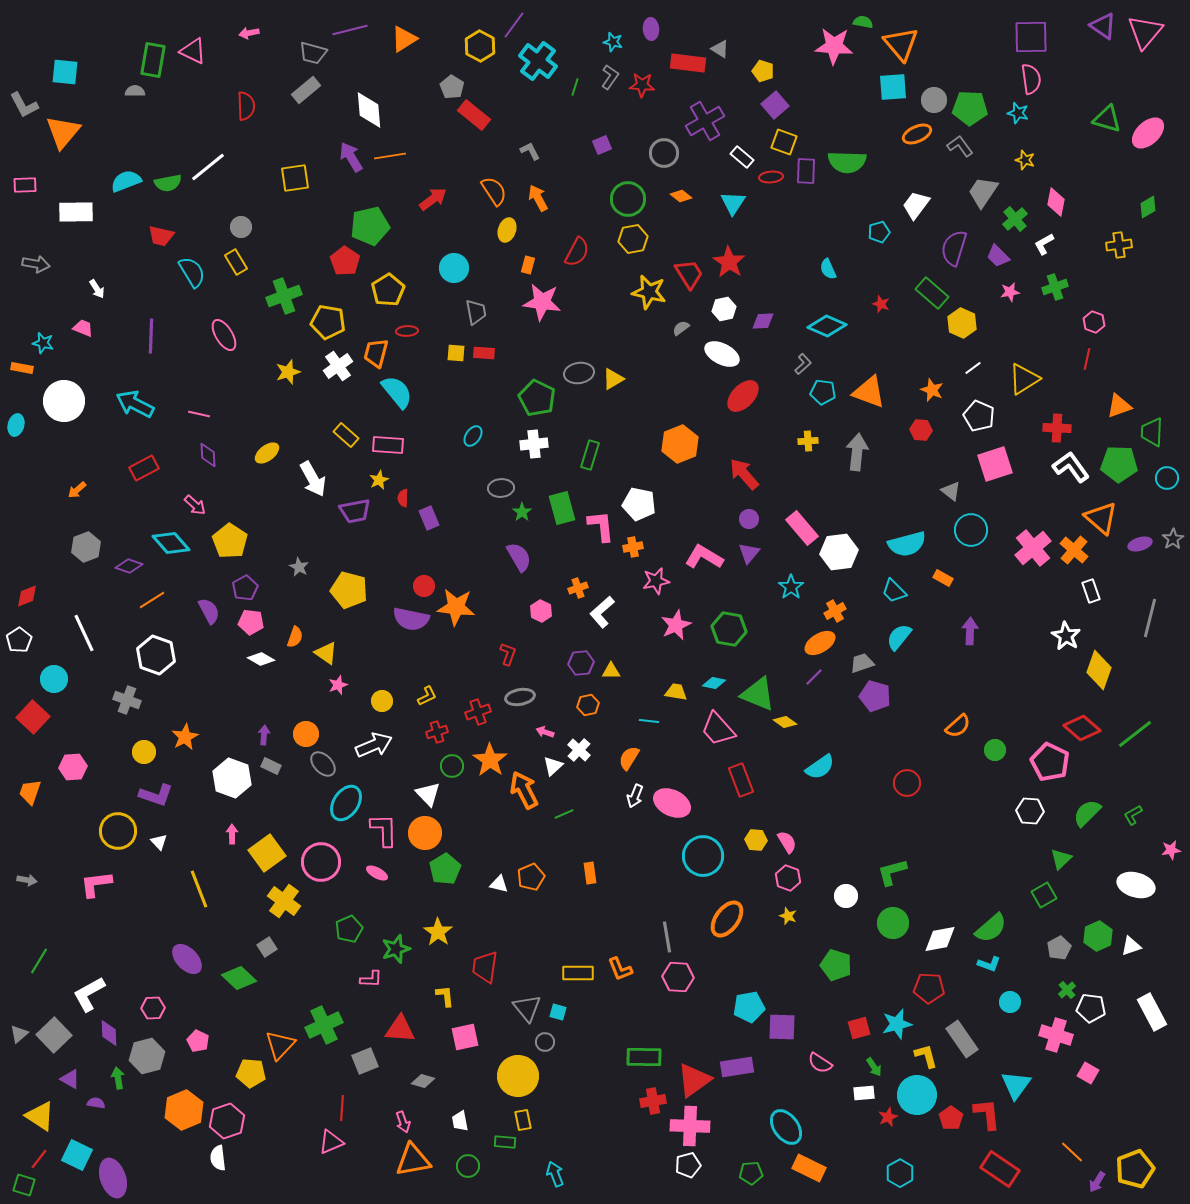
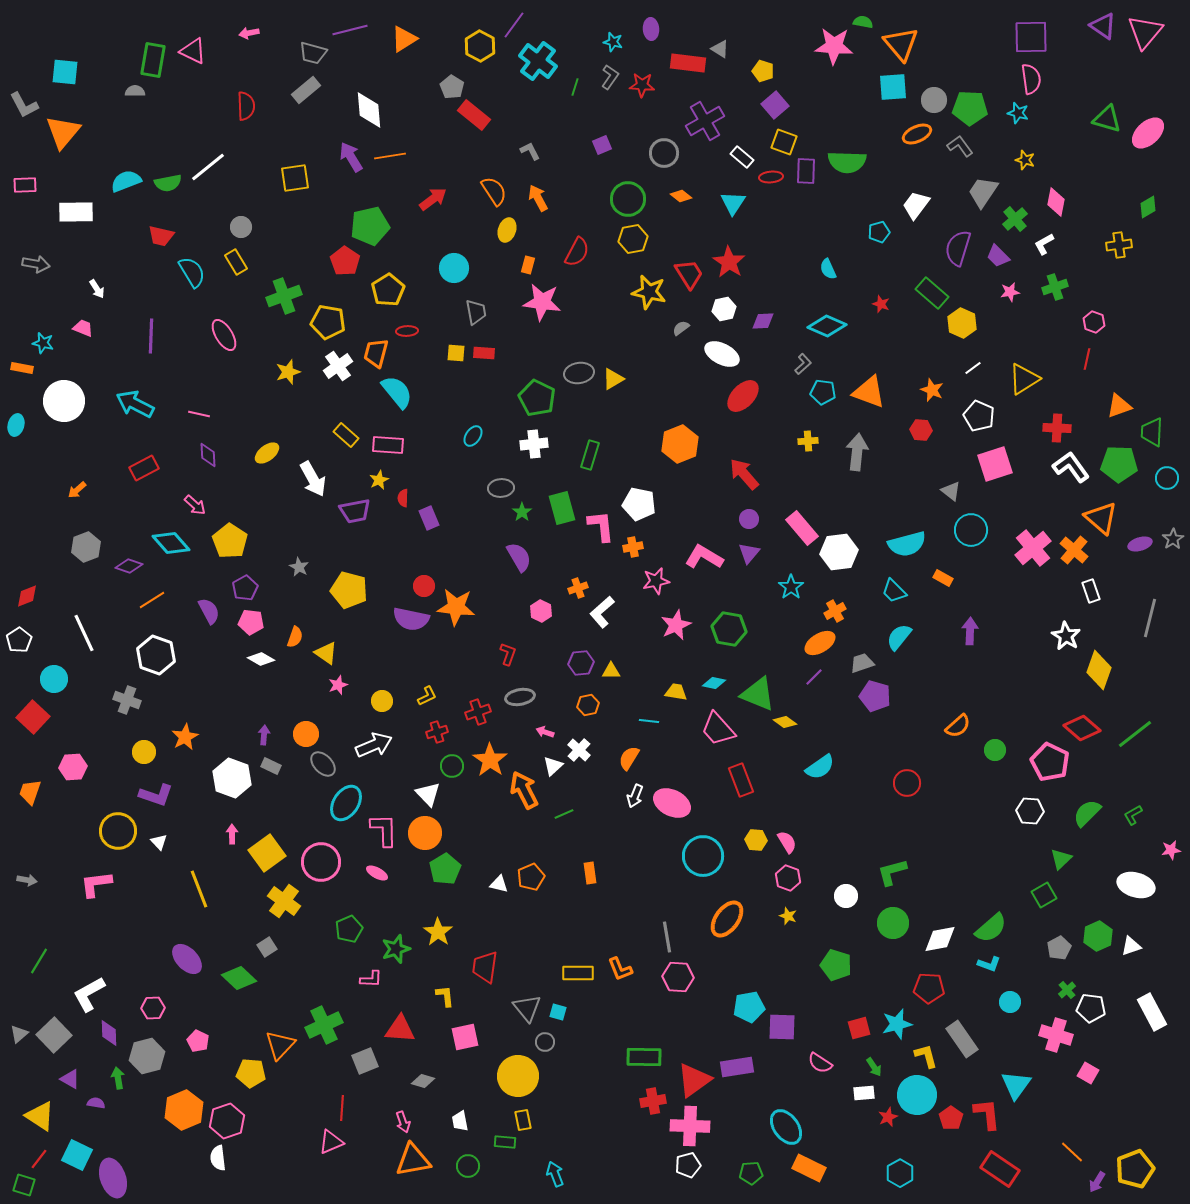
purple semicircle at (954, 248): moved 4 px right
